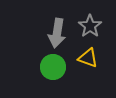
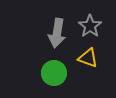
green circle: moved 1 px right, 6 px down
